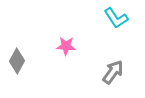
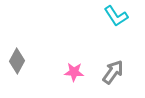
cyan L-shape: moved 2 px up
pink star: moved 8 px right, 26 px down
